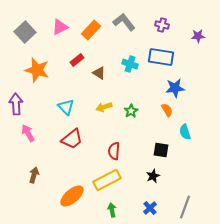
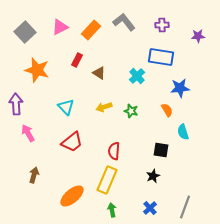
purple cross: rotated 16 degrees counterclockwise
red rectangle: rotated 24 degrees counterclockwise
cyan cross: moved 7 px right, 12 px down; rotated 28 degrees clockwise
blue star: moved 5 px right
green star: rotated 24 degrees counterclockwise
cyan semicircle: moved 2 px left
red trapezoid: moved 3 px down
yellow rectangle: rotated 40 degrees counterclockwise
